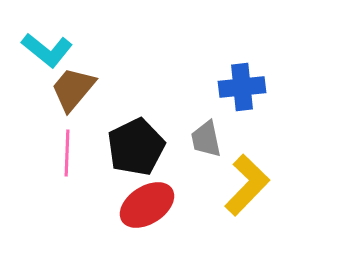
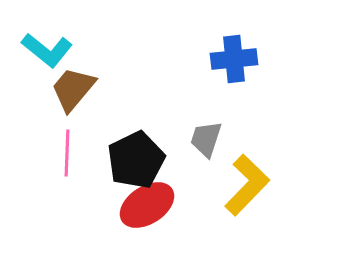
blue cross: moved 8 px left, 28 px up
gray trapezoid: rotated 30 degrees clockwise
black pentagon: moved 13 px down
